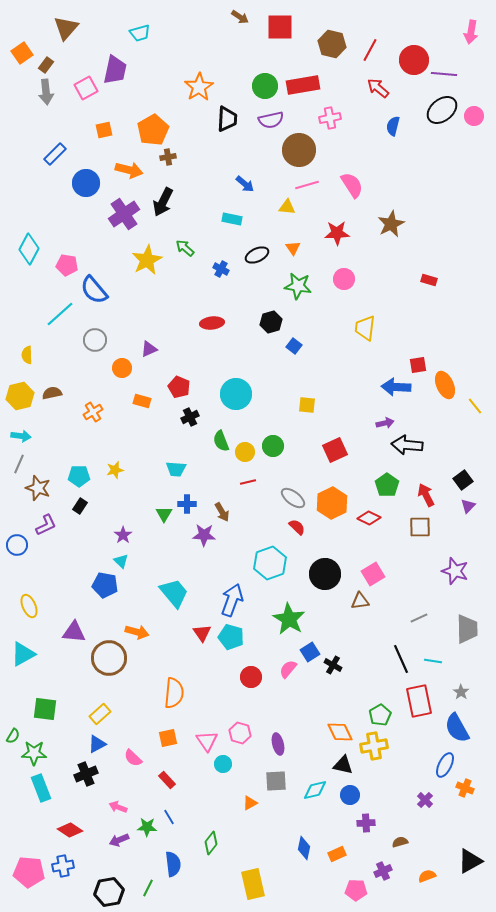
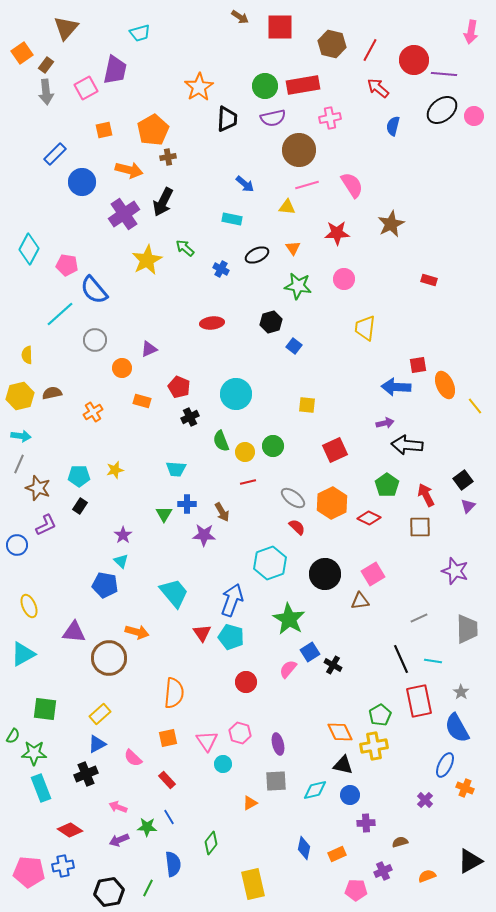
purple semicircle at (271, 120): moved 2 px right, 2 px up
blue circle at (86, 183): moved 4 px left, 1 px up
red circle at (251, 677): moved 5 px left, 5 px down
